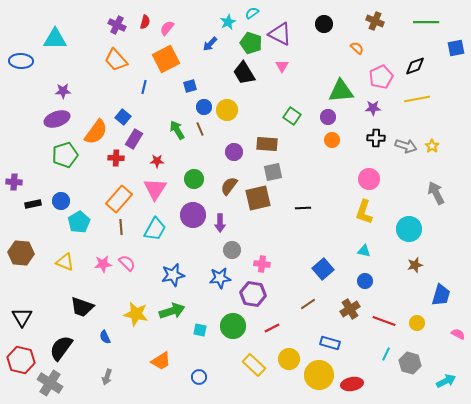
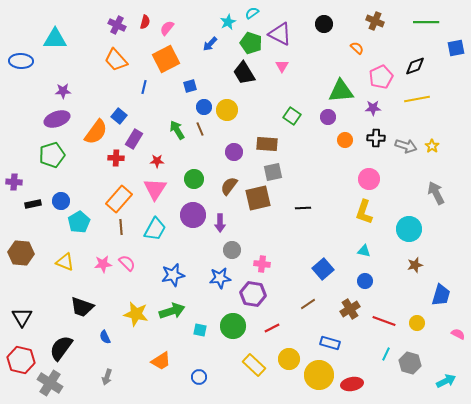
blue square at (123, 117): moved 4 px left, 1 px up
orange circle at (332, 140): moved 13 px right
green pentagon at (65, 155): moved 13 px left
